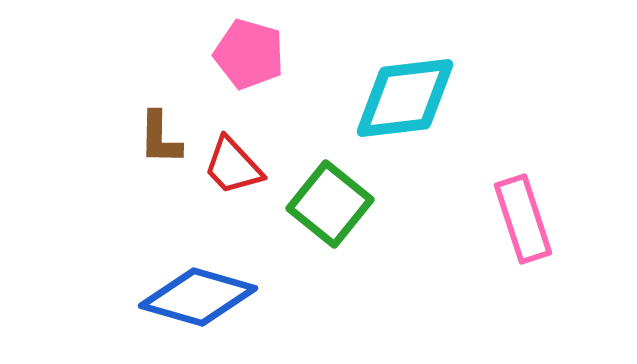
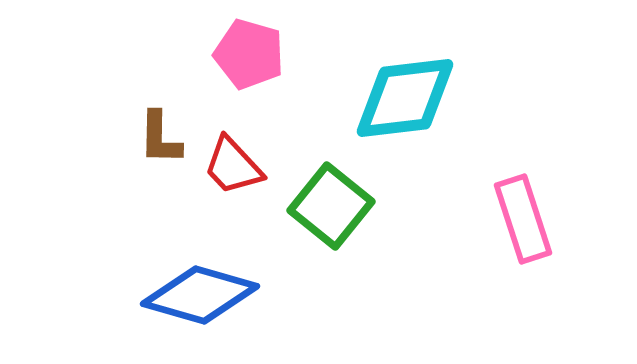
green square: moved 1 px right, 2 px down
blue diamond: moved 2 px right, 2 px up
